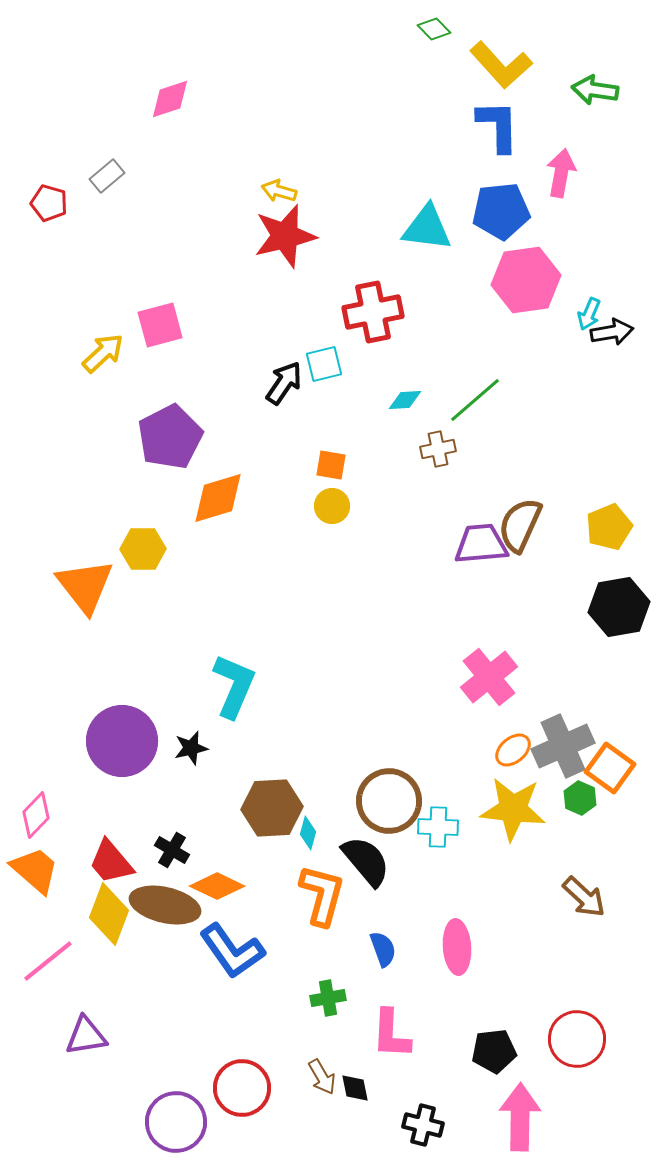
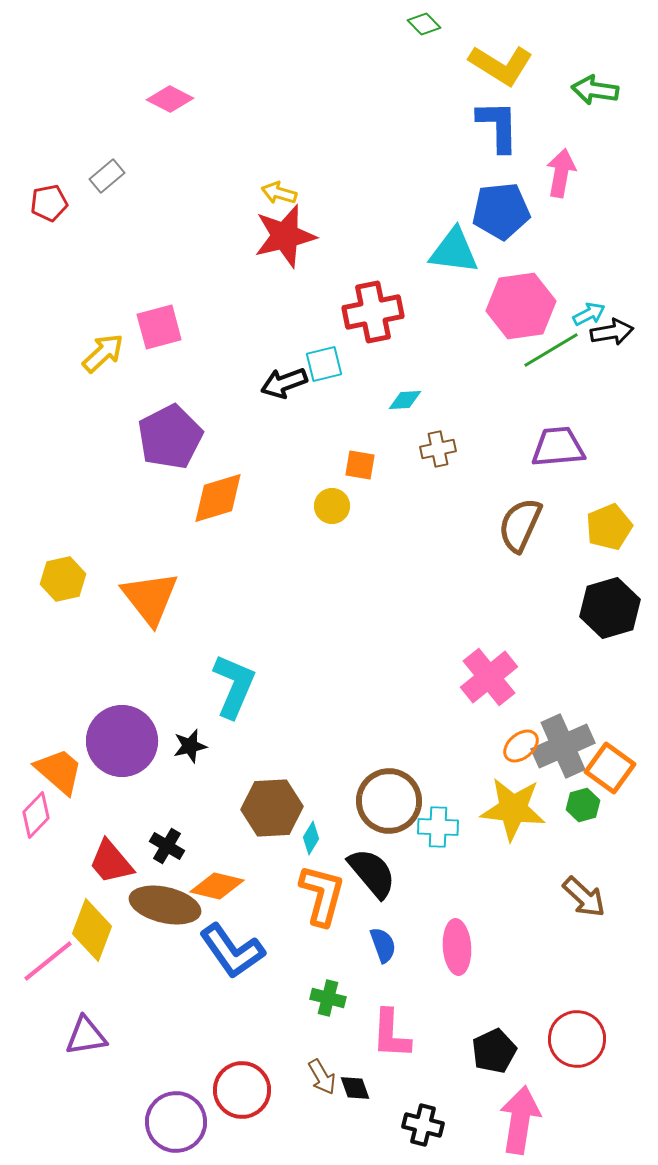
green diamond at (434, 29): moved 10 px left, 5 px up
yellow L-shape at (501, 65): rotated 16 degrees counterclockwise
pink diamond at (170, 99): rotated 45 degrees clockwise
yellow arrow at (279, 191): moved 2 px down
red pentagon at (49, 203): rotated 27 degrees counterclockwise
cyan triangle at (427, 228): moved 27 px right, 23 px down
pink hexagon at (526, 280): moved 5 px left, 26 px down
cyan arrow at (589, 314): rotated 140 degrees counterclockwise
pink square at (160, 325): moved 1 px left, 2 px down
black arrow at (284, 383): rotated 144 degrees counterclockwise
green line at (475, 400): moved 76 px right, 50 px up; rotated 10 degrees clockwise
orange square at (331, 465): moved 29 px right
purple trapezoid at (481, 544): moved 77 px right, 97 px up
yellow hexagon at (143, 549): moved 80 px left, 30 px down; rotated 12 degrees counterclockwise
orange triangle at (85, 586): moved 65 px right, 12 px down
black hexagon at (619, 607): moved 9 px left, 1 px down; rotated 6 degrees counterclockwise
black star at (191, 748): moved 1 px left, 2 px up
orange ellipse at (513, 750): moved 8 px right, 4 px up
green hexagon at (580, 798): moved 3 px right, 7 px down; rotated 20 degrees clockwise
cyan diamond at (308, 833): moved 3 px right, 5 px down; rotated 16 degrees clockwise
black cross at (172, 850): moved 5 px left, 4 px up
black semicircle at (366, 861): moved 6 px right, 12 px down
orange trapezoid at (35, 870): moved 24 px right, 99 px up
orange diamond at (217, 886): rotated 12 degrees counterclockwise
yellow diamond at (109, 914): moved 17 px left, 16 px down
blue semicircle at (383, 949): moved 4 px up
green cross at (328, 998): rotated 24 degrees clockwise
black pentagon at (494, 1051): rotated 18 degrees counterclockwise
red circle at (242, 1088): moved 2 px down
black diamond at (355, 1088): rotated 8 degrees counterclockwise
pink arrow at (520, 1117): moved 3 px down; rotated 8 degrees clockwise
